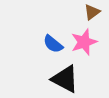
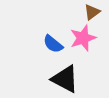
pink star: moved 1 px left, 4 px up
